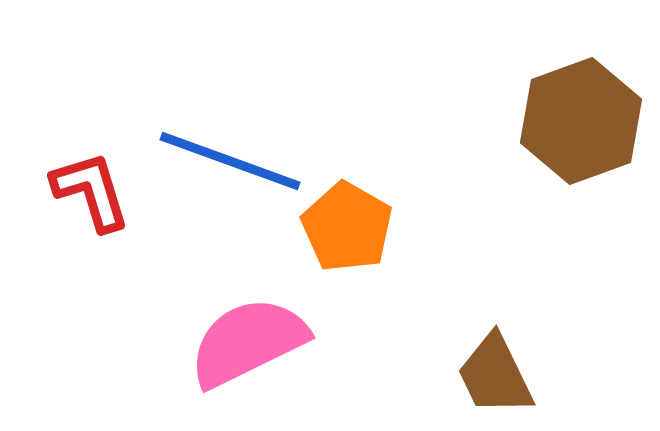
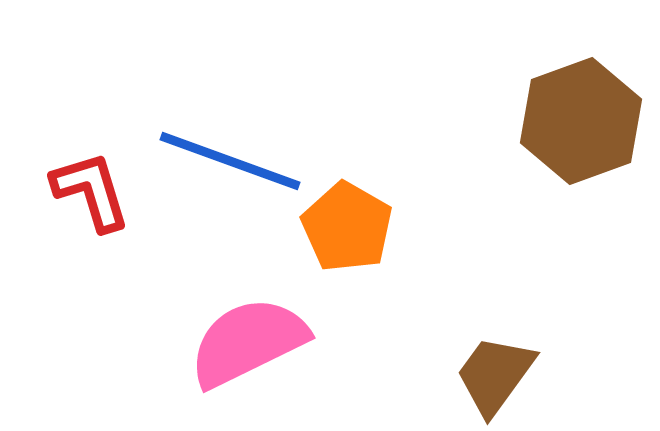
brown trapezoid: rotated 62 degrees clockwise
